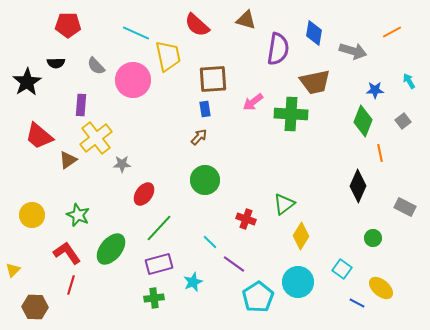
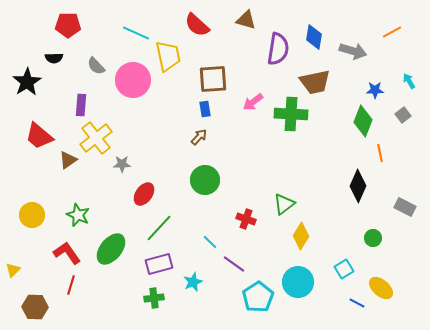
blue diamond at (314, 33): moved 4 px down
black semicircle at (56, 63): moved 2 px left, 5 px up
gray square at (403, 121): moved 6 px up
cyan square at (342, 269): moved 2 px right; rotated 24 degrees clockwise
